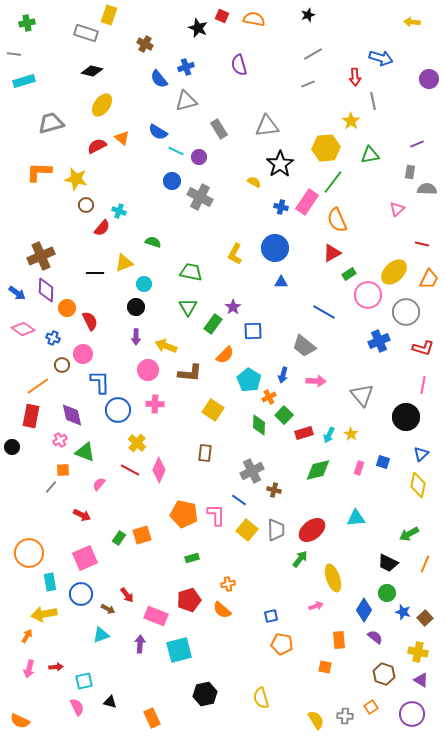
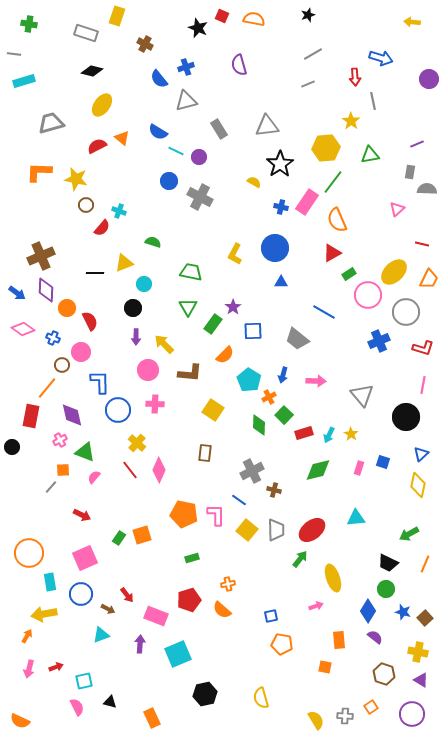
yellow rectangle at (109, 15): moved 8 px right, 1 px down
green cross at (27, 23): moved 2 px right, 1 px down; rotated 21 degrees clockwise
blue circle at (172, 181): moved 3 px left
black circle at (136, 307): moved 3 px left, 1 px down
yellow arrow at (166, 346): moved 2 px left, 2 px up; rotated 25 degrees clockwise
gray trapezoid at (304, 346): moved 7 px left, 7 px up
pink circle at (83, 354): moved 2 px left, 2 px up
orange line at (38, 386): moved 9 px right, 2 px down; rotated 15 degrees counterclockwise
red line at (130, 470): rotated 24 degrees clockwise
pink semicircle at (99, 484): moved 5 px left, 7 px up
green circle at (387, 593): moved 1 px left, 4 px up
blue diamond at (364, 610): moved 4 px right, 1 px down
cyan square at (179, 650): moved 1 px left, 4 px down; rotated 8 degrees counterclockwise
red arrow at (56, 667): rotated 16 degrees counterclockwise
